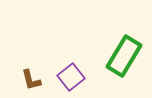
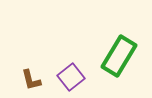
green rectangle: moved 5 px left
